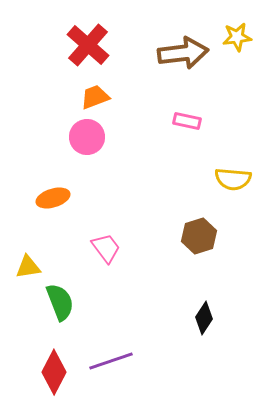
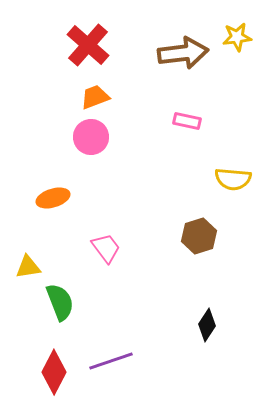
pink circle: moved 4 px right
black diamond: moved 3 px right, 7 px down
